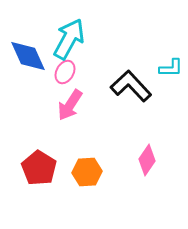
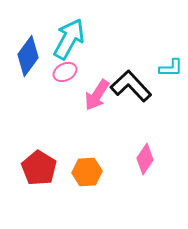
blue diamond: rotated 60 degrees clockwise
pink ellipse: rotated 35 degrees clockwise
pink arrow: moved 27 px right, 10 px up
pink diamond: moved 2 px left, 1 px up
